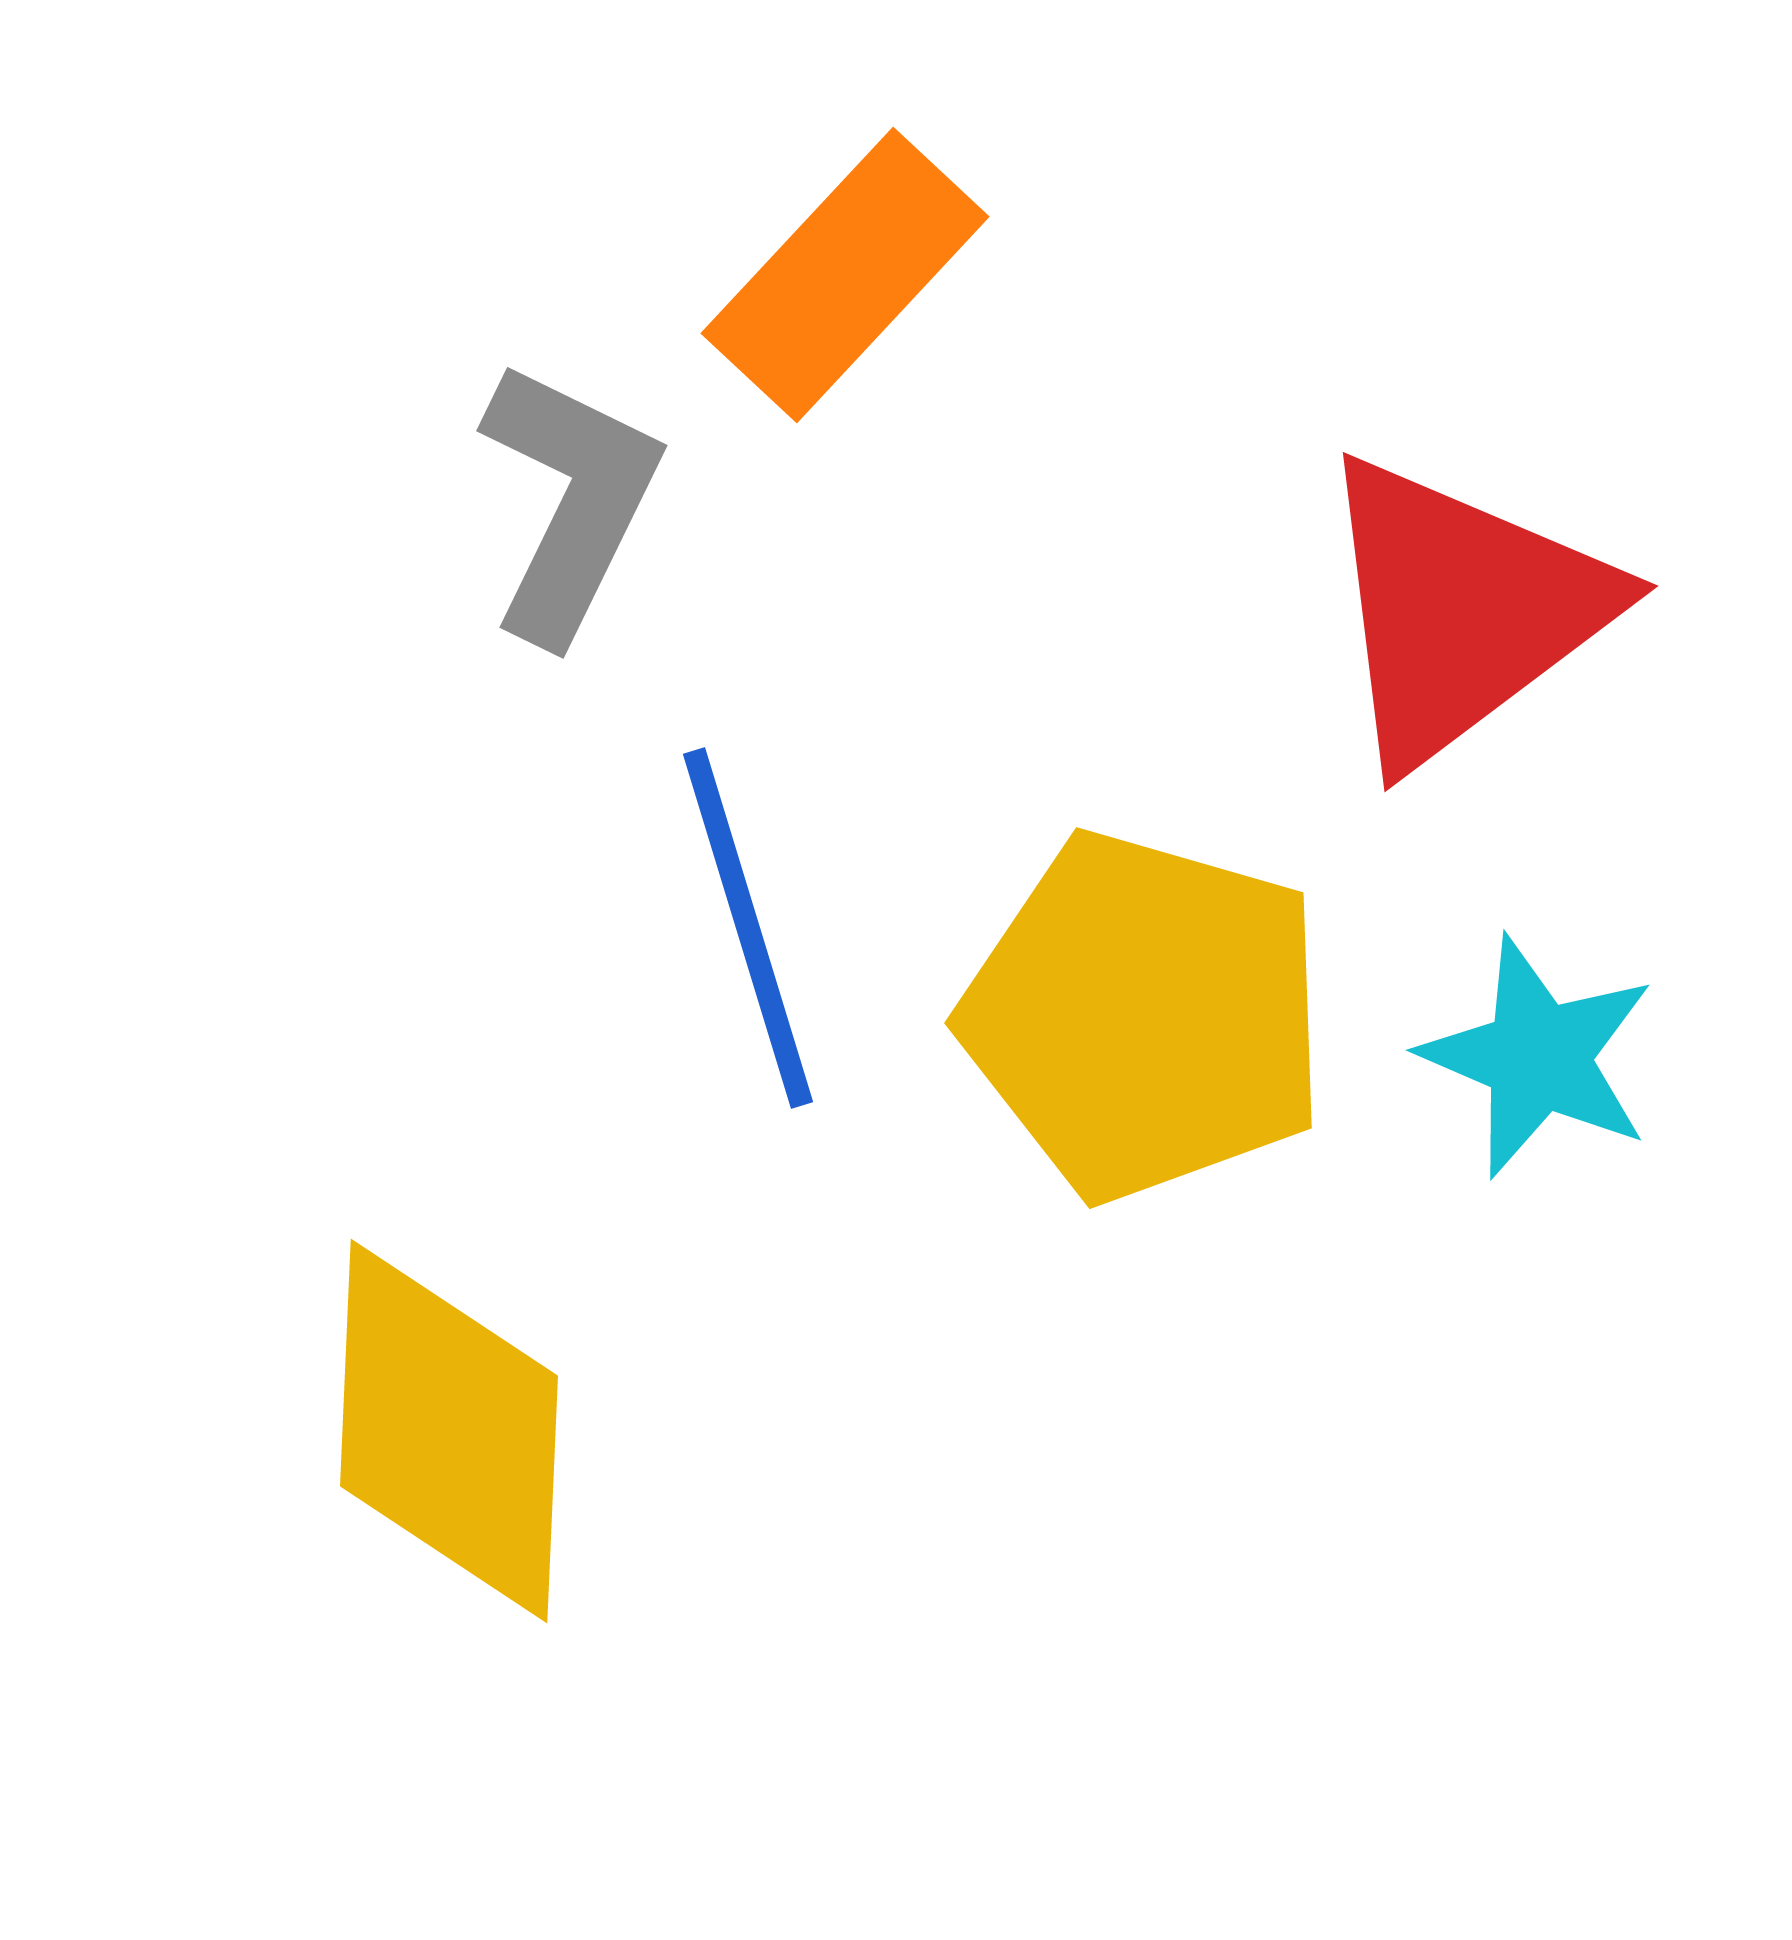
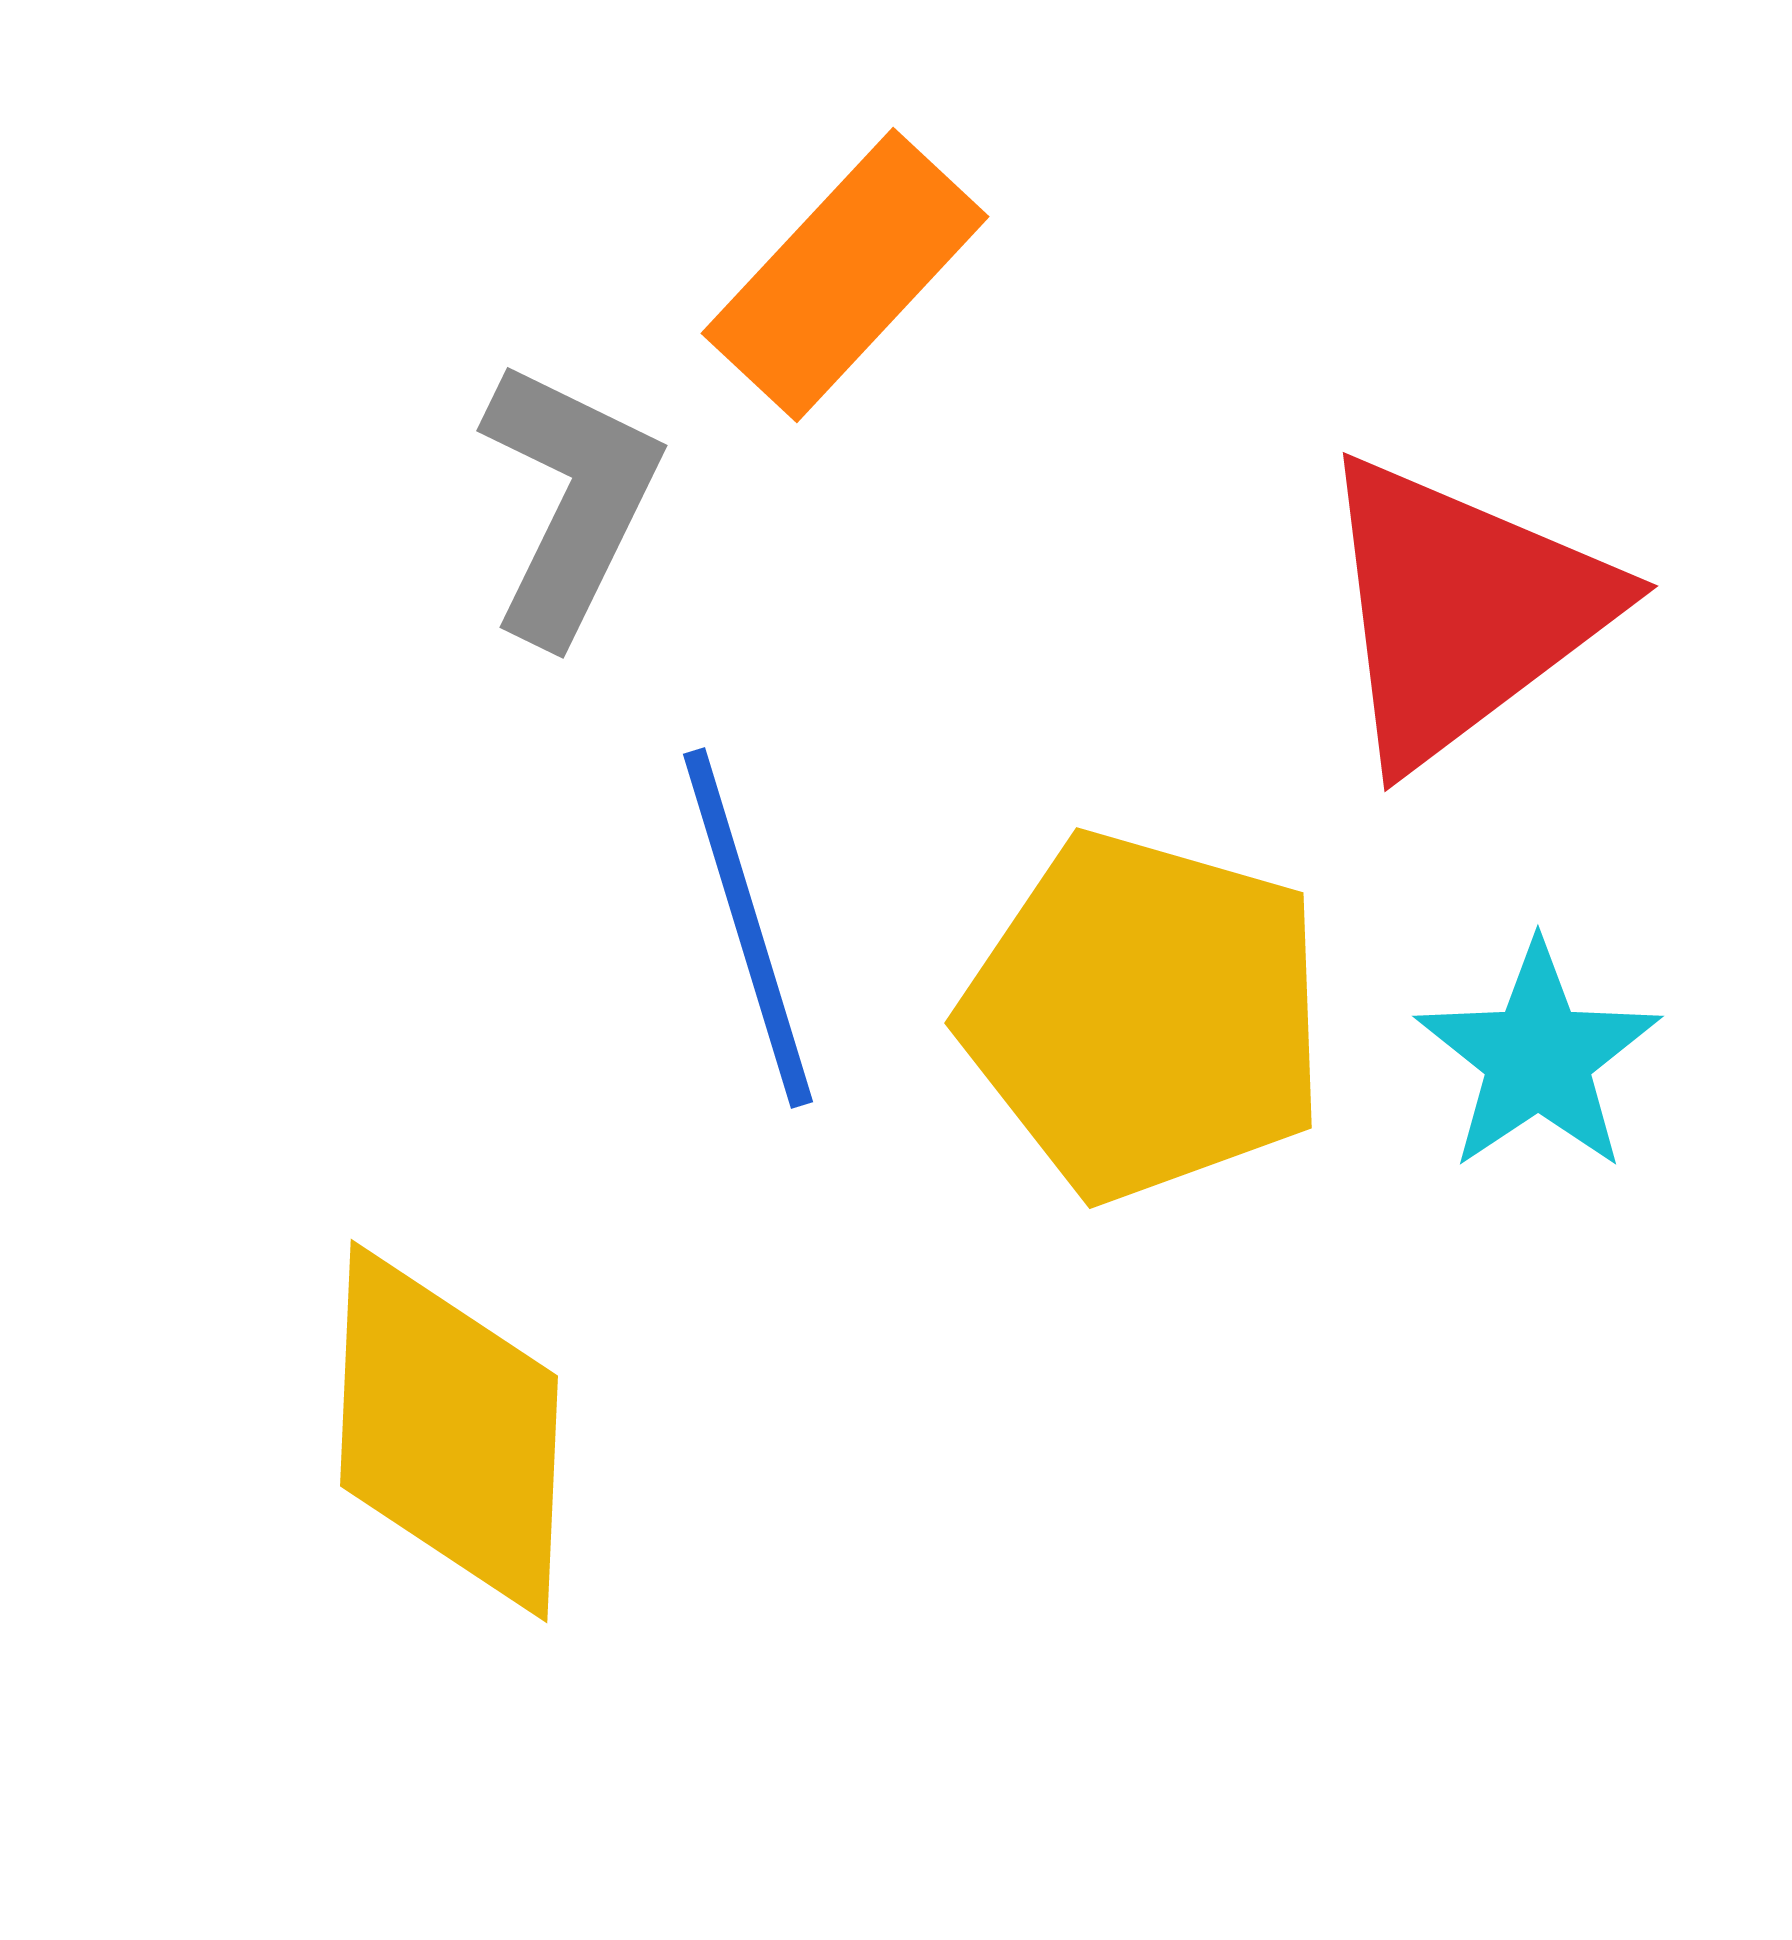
cyan star: rotated 15 degrees clockwise
